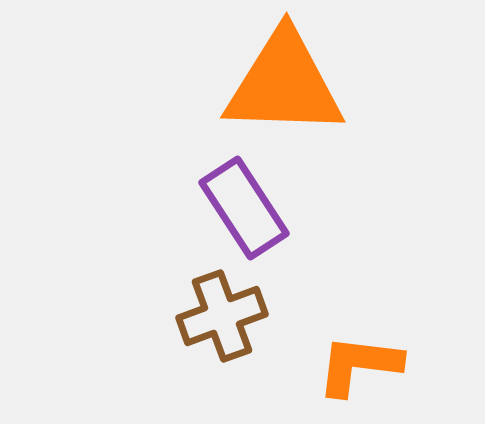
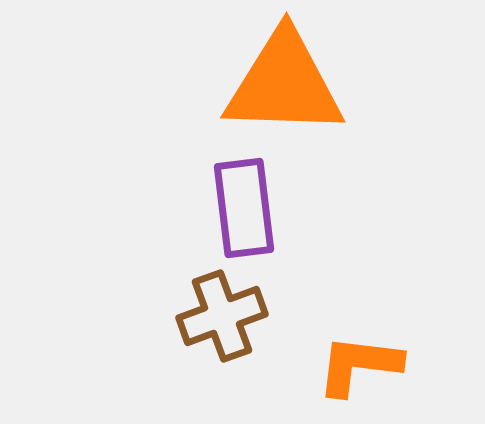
purple rectangle: rotated 26 degrees clockwise
